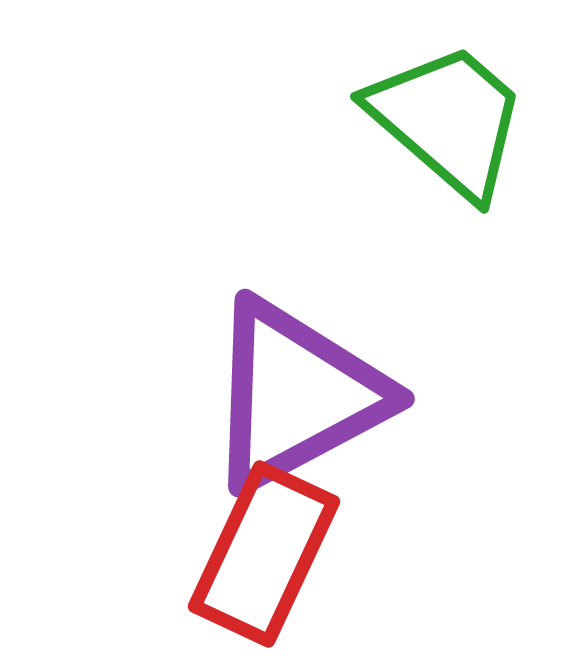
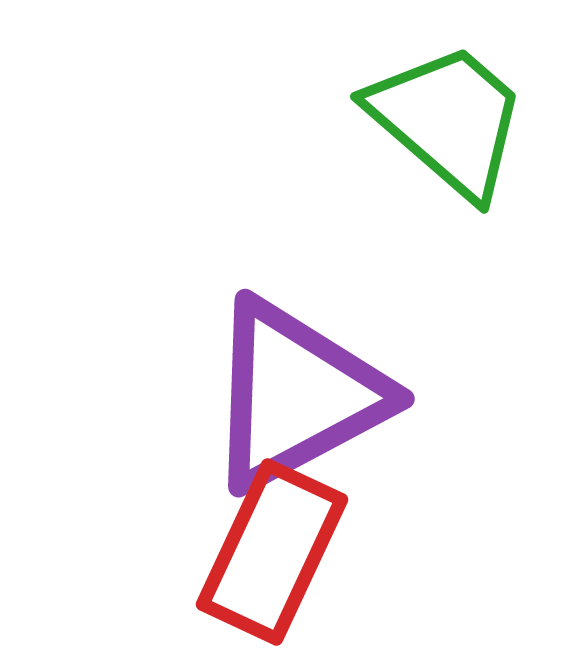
red rectangle: moved 8 px right, 2 px up
